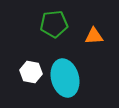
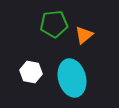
orange triangle: moved 10 px left, 1 px up; rotated 36 degrees counterclockwise
cyan ellipse: moved 7 px right
